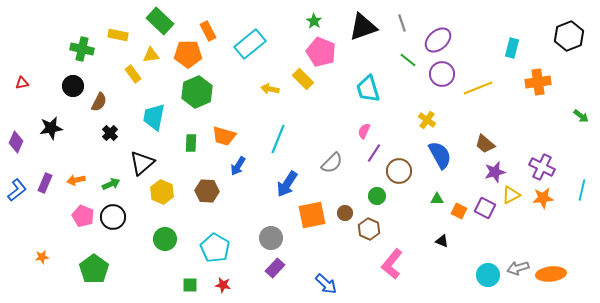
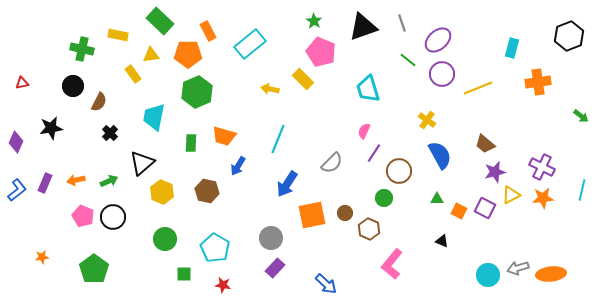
green arrow at (111, 184): moved 2 px left, 3 px up
brown hexagon at (207, 191): rotated 10 degrees clockwise
green circle at (377, 196): moved 7 px right, 2 px down
green square at (190, 285): moved 6 px left, 11 px up
